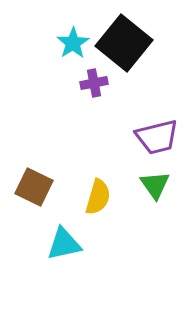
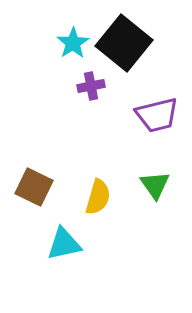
purple cross: moved 3 px left, 3 px down
purple trapezoid: moved 22 px up
